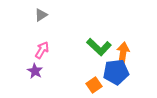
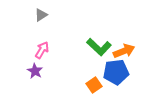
orange arrow: moved 1 px right, 2 px up; rotated 60 degrees clockwise
